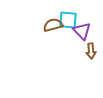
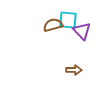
brown arrow: moved 17 px left, 19 px down; rotated 84 degrees counterclockwise
